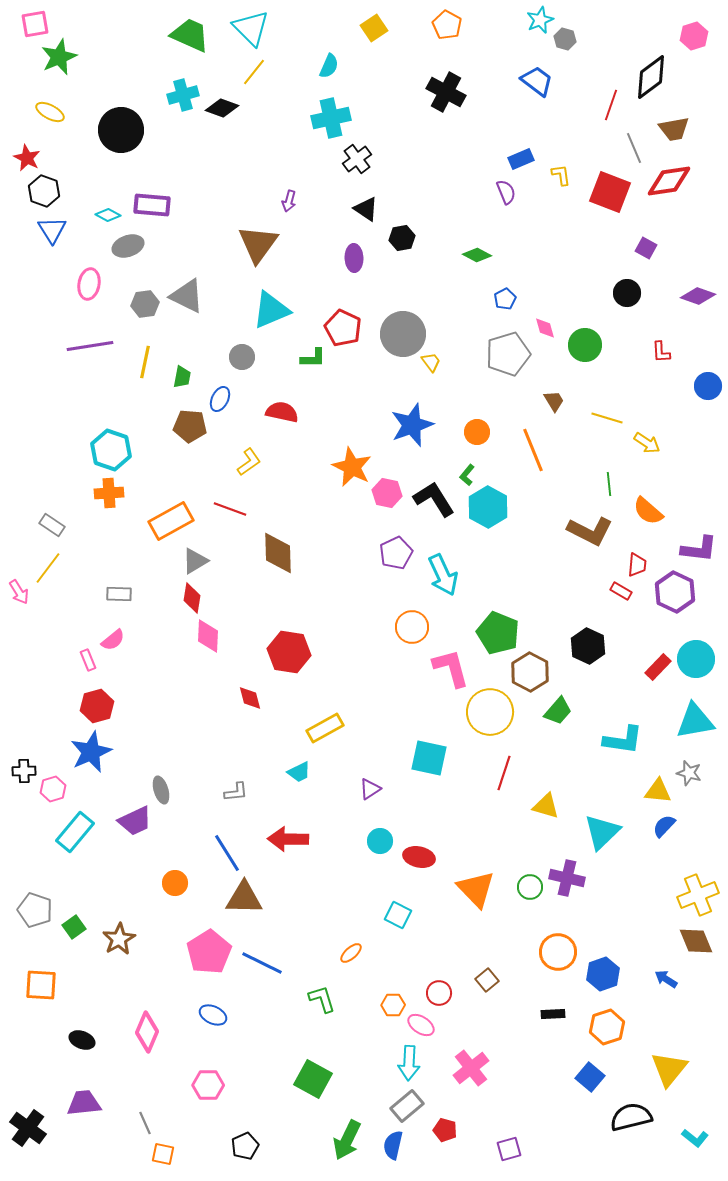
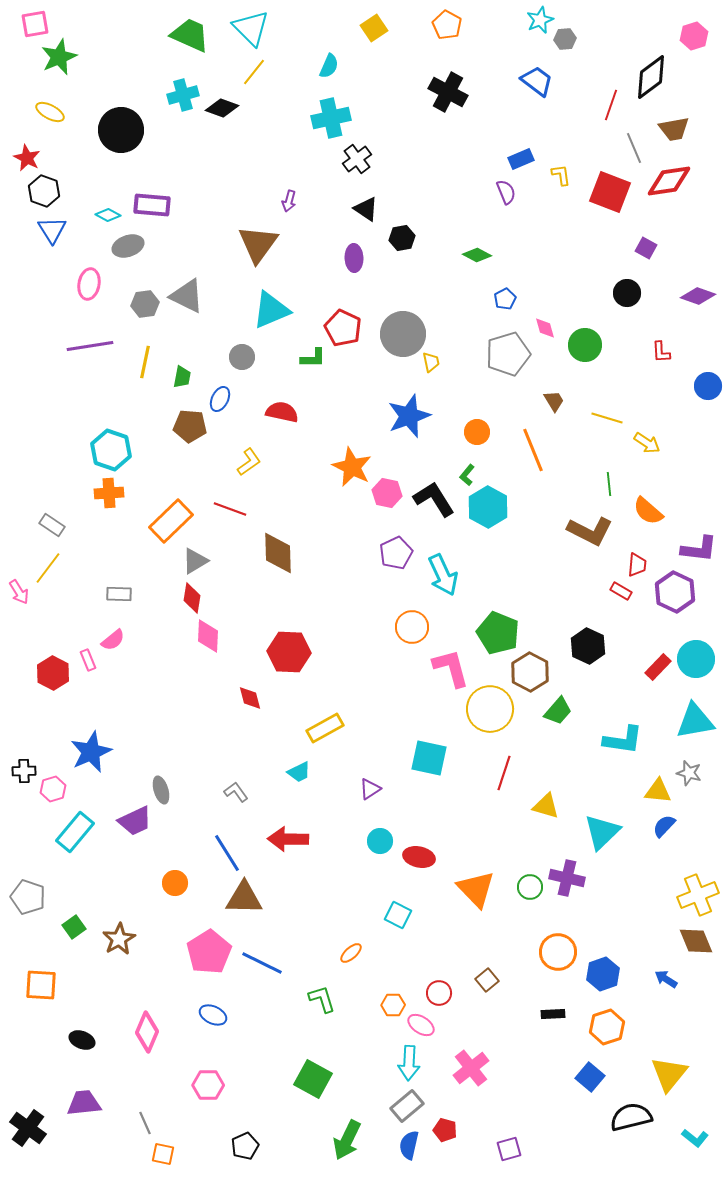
gray hexagon at (565, 39): rotated 20 degrees counterclockwise
black cross at (446, 92): moved 2 px right
yellow trapezoid at (431, 362): rotated 25 degrees clockwise
blue star at (412, 425): moved 3 px left, 9 px up
orange rectangle at (171, 521): rotated 15 degrees counterclockwise
red hexagon at (289, 652): rotated 6 degrees counterclockwise
red hexagon at (97, 706): moved 44 px left, 33 px up; rotated 16 degrees counterclockwise
yellow circle at (490, 712): moved 3 px up
gray L-shape at (236, 792): rotated 120 degrees counterclockwise
gray pentagon at (35, 910): moved 7 px left, 13 px up
yellow triangle at (669, 1069): moved 5 px down
blue semicircle at (393, 1145): moved 16 px right
